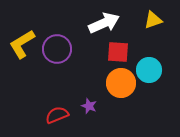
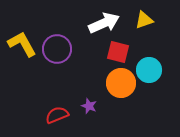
yellow triangle: moved 9 px left
yellow L-shape: rotated 92 degrees clockwise
red square: rotated 10 degrees clockwise
